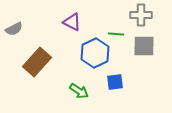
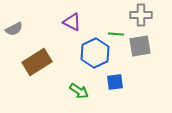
gray square: moved 4 px left; rotated 10 degrees counterclockwise
brown rectangle: rotated 16 degrees clockwise
